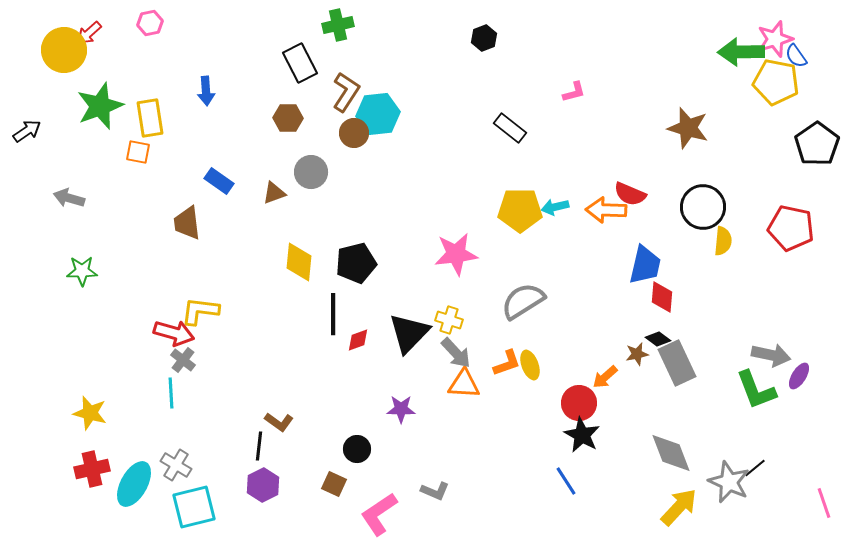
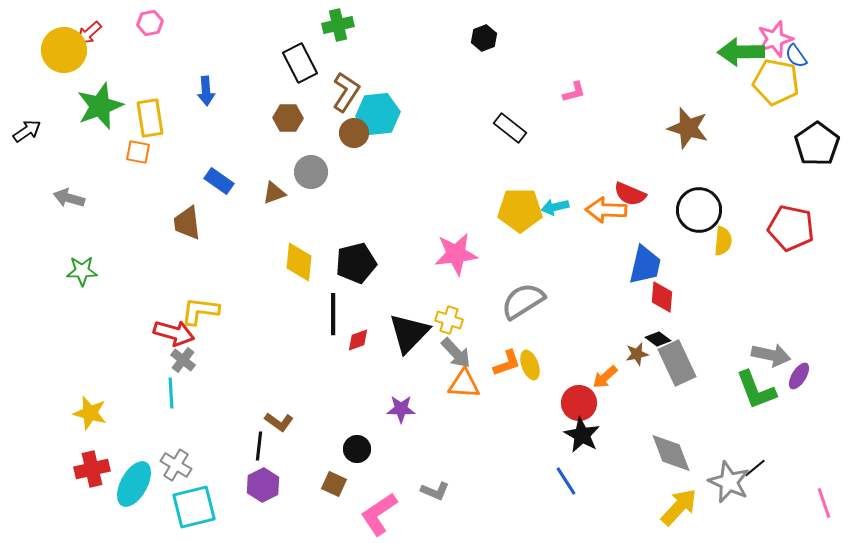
black circle at (703, 207): moved 4 px left, 3 px down
